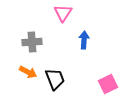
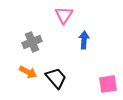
pink triangle: moved 1 px right, 2 px down
gray cross: rotated 18 degrees counterclockwise
black trapezoid: moved 1 px right, 1 px up; rotated 20 degrees counterclockwise
pink square: rotated 18 degrees clockwise
